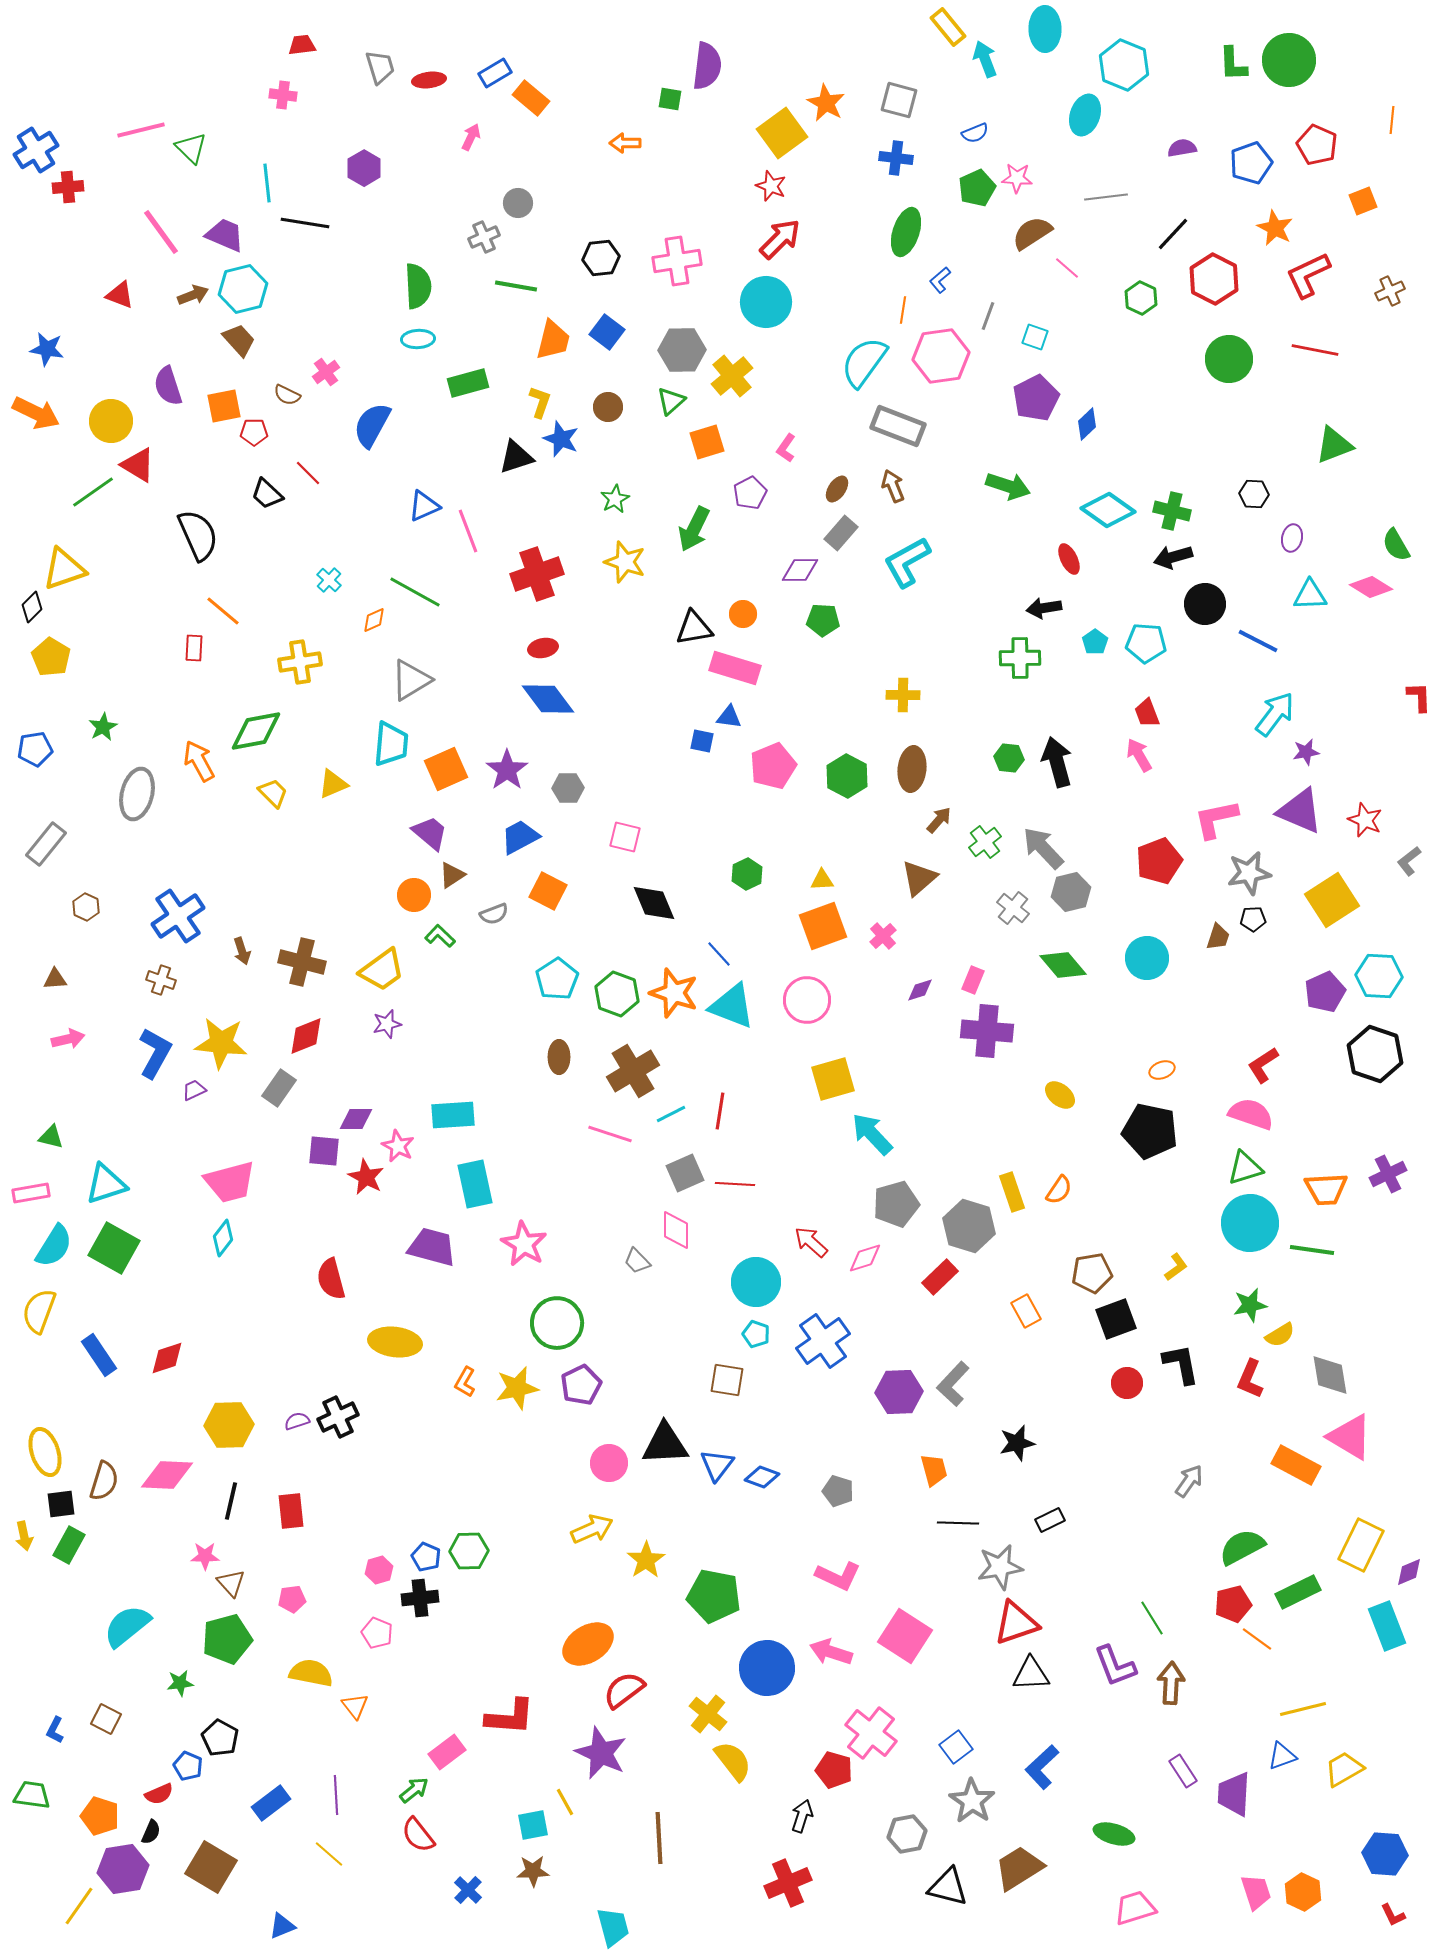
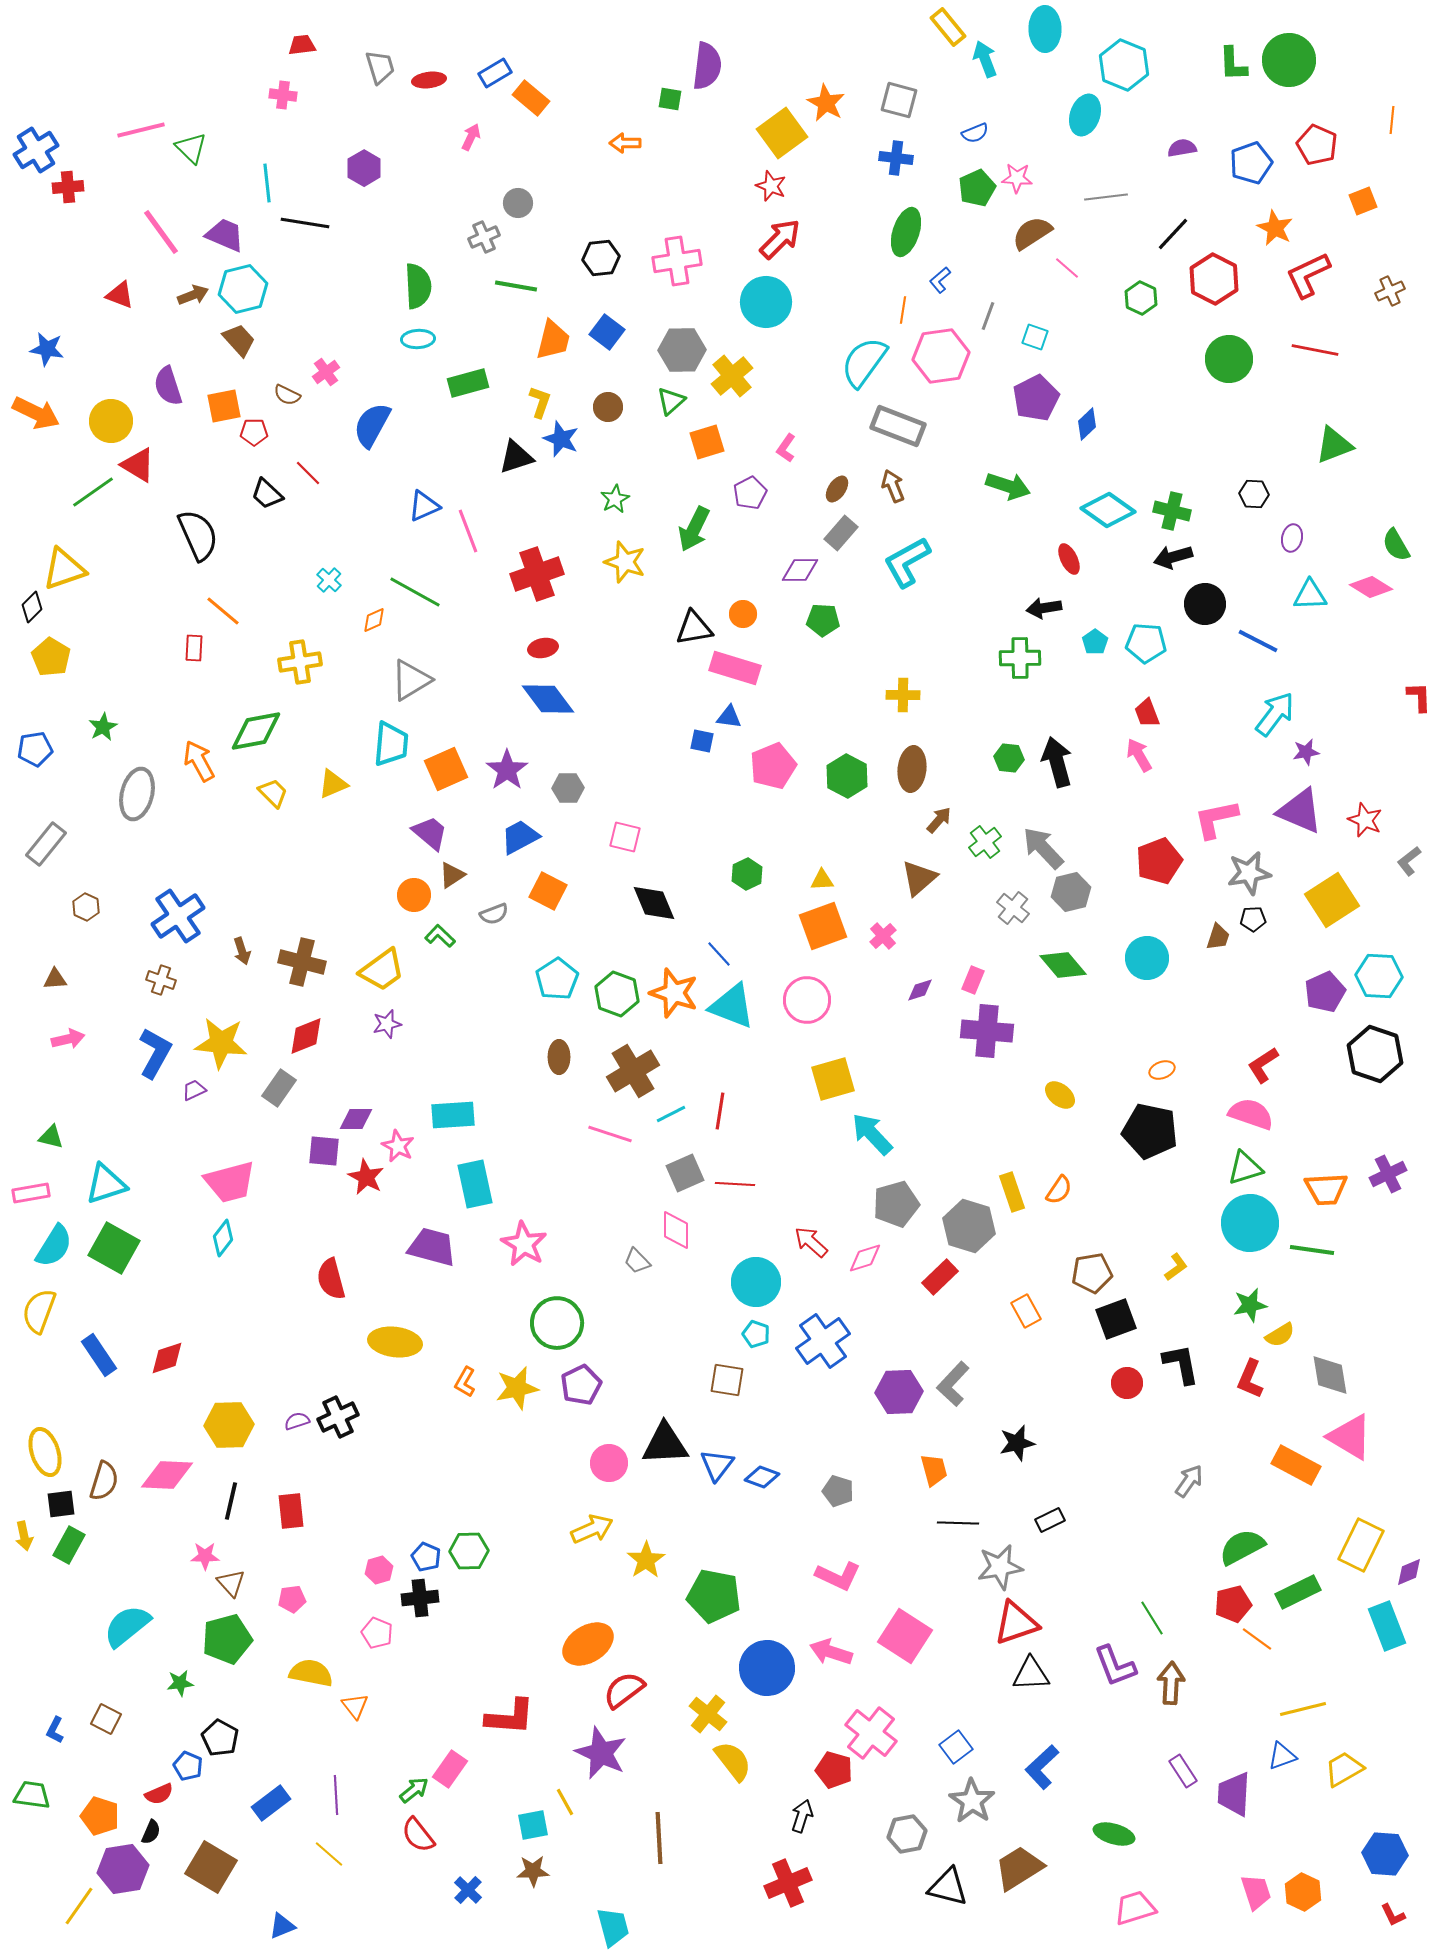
pink rectangle at (447, 1752): moved 3 px right, 17 px down; rotated 18 degrees counterclockwise
